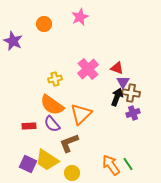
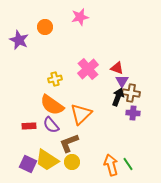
pink star: rotated 12 degrees clockwise
orange circle: moved 1 px right, 3 px down
purple star: moved 6 px right, 1 px up
purple triangle: moved 1 px left, 1 px up
black arrow: moved 1 px right
purple cross: rotated 24 degrees clockwise
purple semicircle: moved 1 px left, 1 px down
orange arrow: rotated 20 degrees clockwise
yellow circle: moved 11 px up
